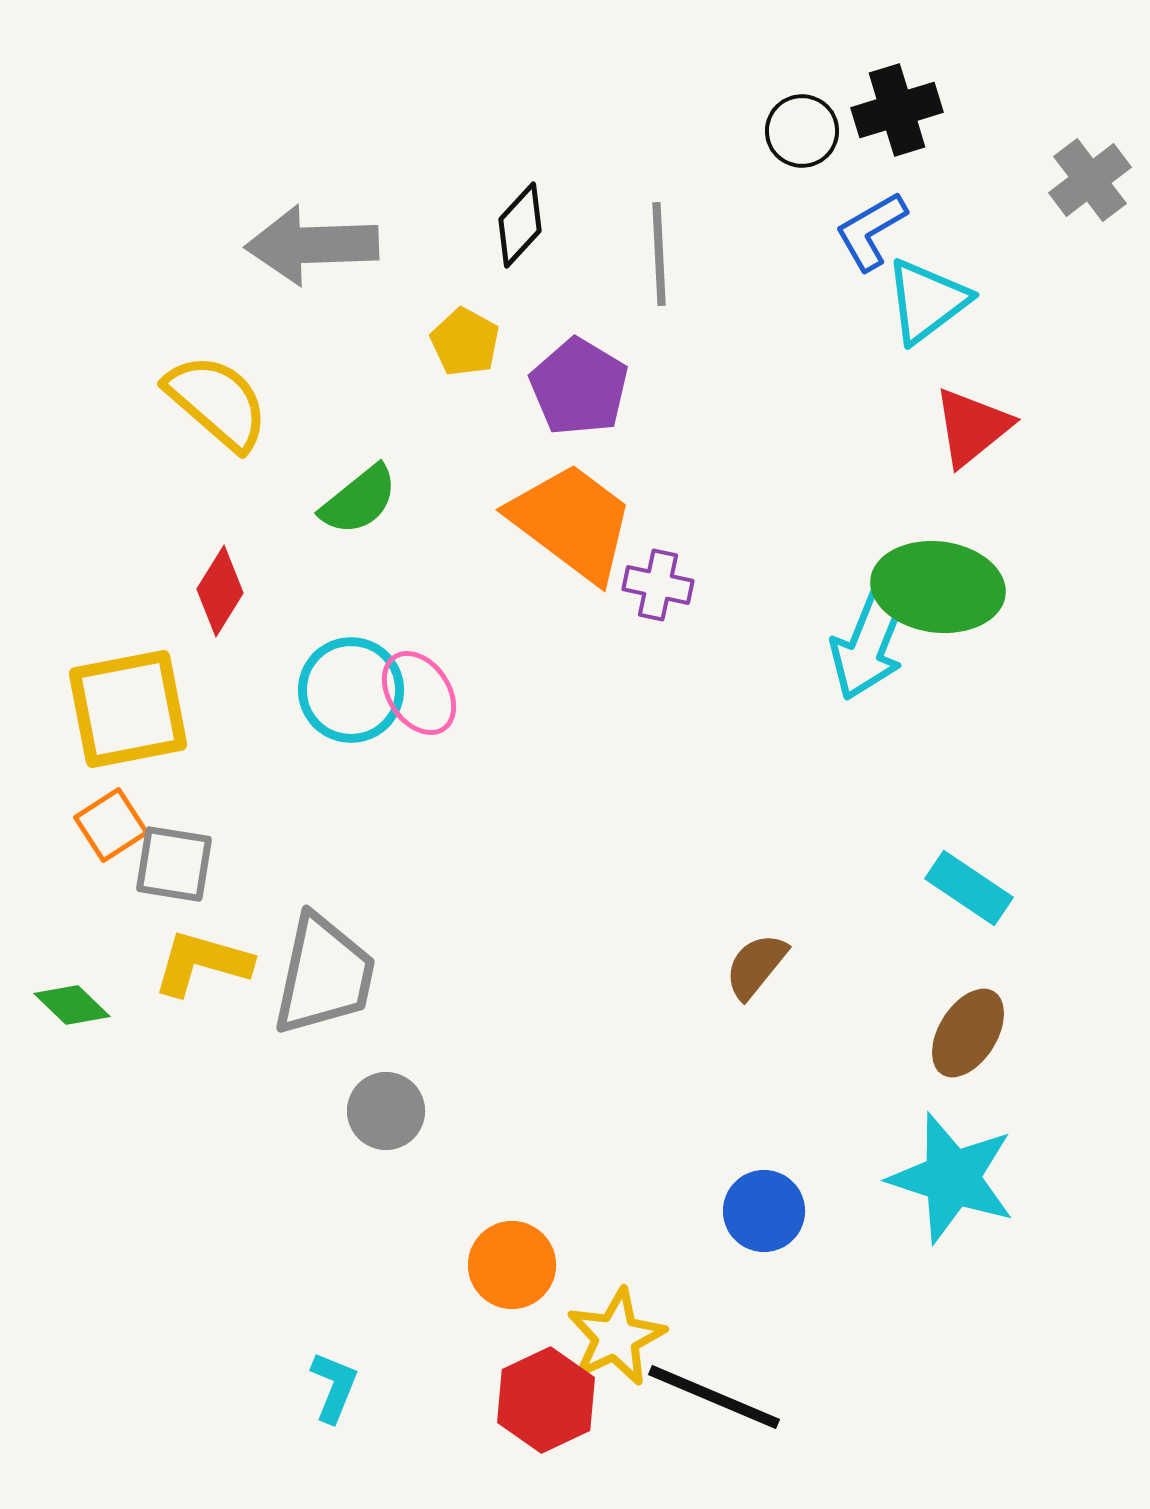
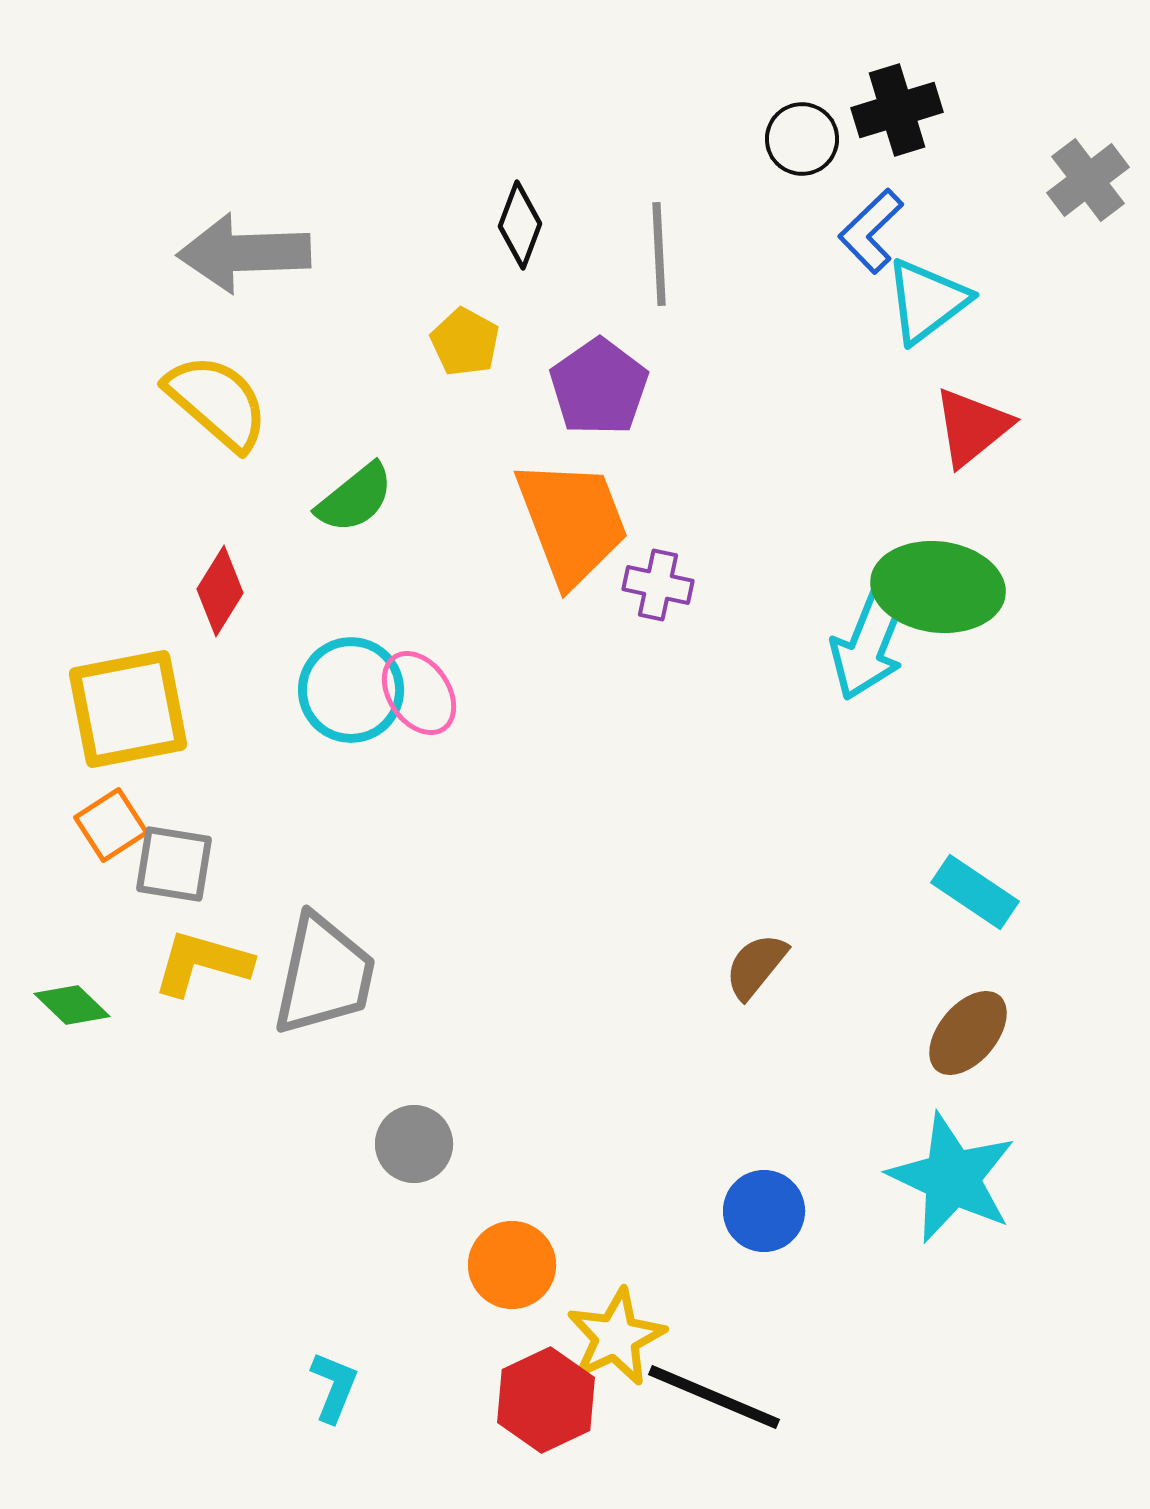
black circle: moved 8 px down
gray cross: moved 2 px left
black diamond: rotated 22 degrees counterclockwise
blue L-shape: rotated 14 degrees counterclockwise
gray arrow: moved 68 px left, 8 px down
purple pentagon: moved 20 px right; rotated 6 degrees clockwise
green semicircle: moved 4 px left, 2 px up
orange trapezoid: rotated 32 degrees clockwise
cyan rectangle: moved 6 px right, 4 px down
brown ellipse: rotated 8 degrees clockwise
gray circle: moved 28 px right, 33 px down
cyan star: rotated 7 degrees clockwise
